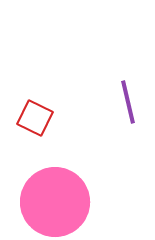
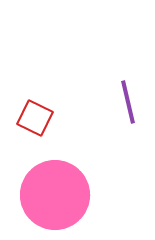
pink circle: moved 7 px up
